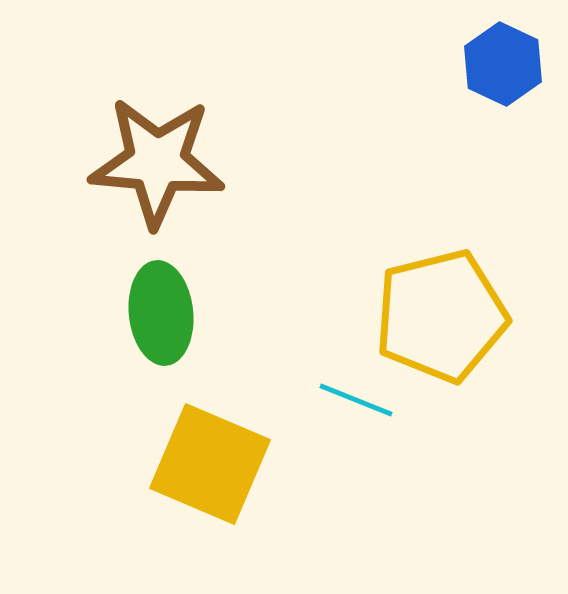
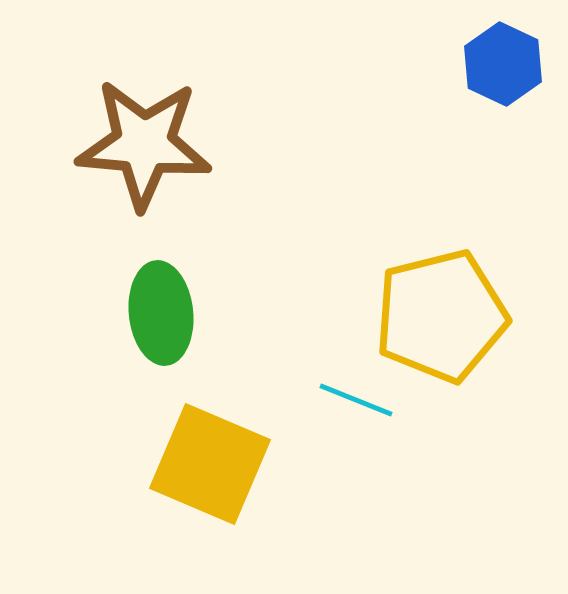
brown star: moved 13 px left, 18 px up
